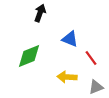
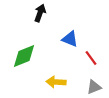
green diamond: moved 5 px left
yellow arrow: moved 11 px left, 5 px down
gray triangle: moved 2 px left
